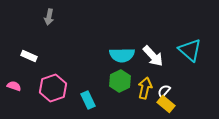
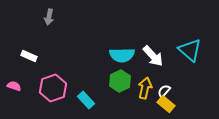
cyan rectangle: moved 2 px left; rotated 18 degrees counterclockwise
